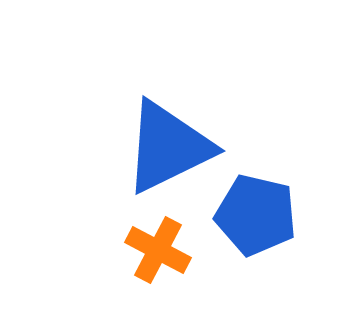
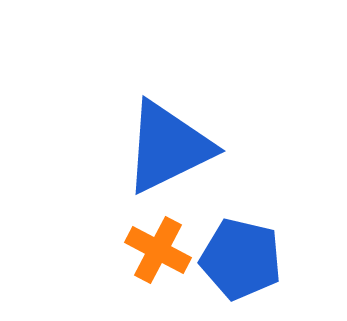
blue pentagon: moved 15 px left, 44 px down
